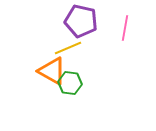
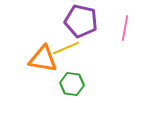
yellow line: moved 2 px left
orange triangle: moved 9 px left, 12 px up; rotated 20 degrees counterclockwise
green hexagon: moved 2 px right, 1 px down
